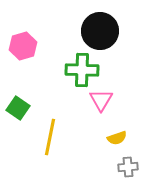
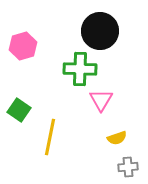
green cross: moved 2 px left, 1 px up
green square: moved 1 px right, 2 px down
